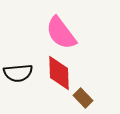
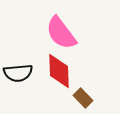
red diamond: moved 2 px up
